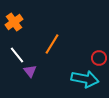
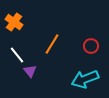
orange cross: rotated 18 degrees counterclockwise
red circle: moved 8 px left, 12 px up
cyan arrow: rotated 148 degrees clockwise
